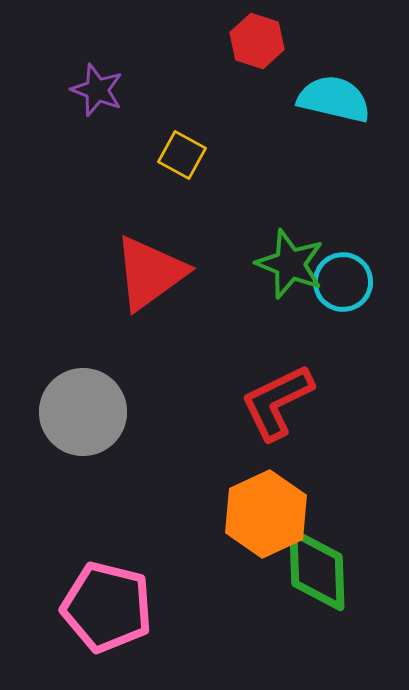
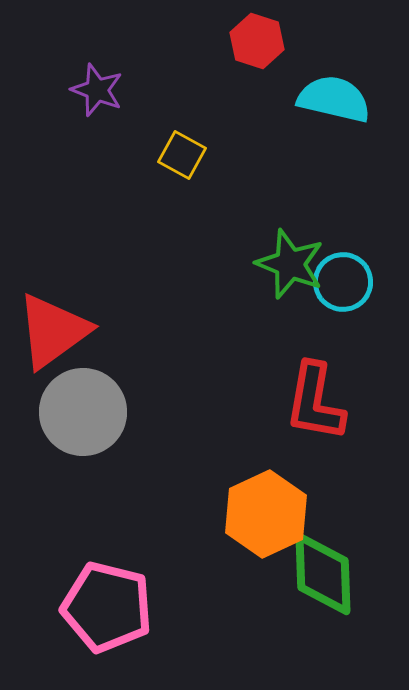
red triangle: moved 97 px left, 58 px down
red L-shape: moved 38 px right; rotated 54 degrees counterclockwise
green diamond: moved 6 px right, 4 px down
